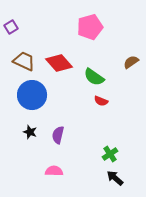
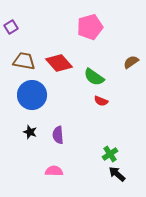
brown trapezoid: rotated 15 degrees counterclockwise
purple semicircle: rotated 18 degrees counterclockwise
black arrow: moved 2 px right, 4 px up
